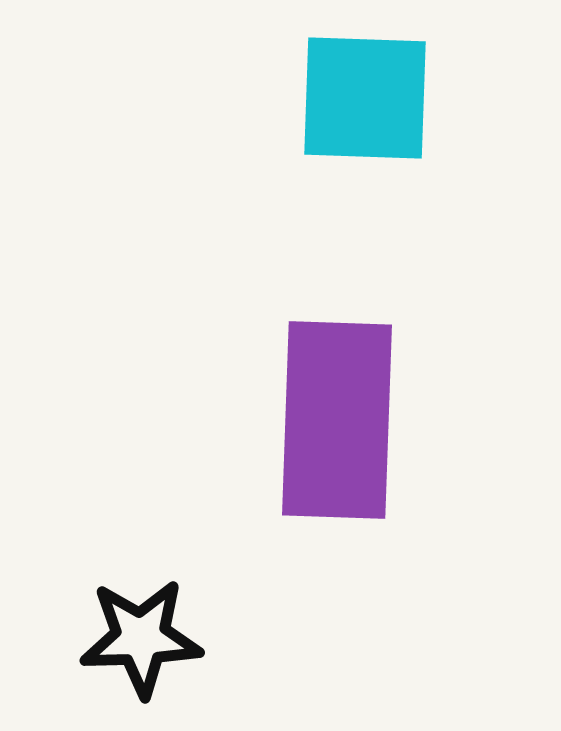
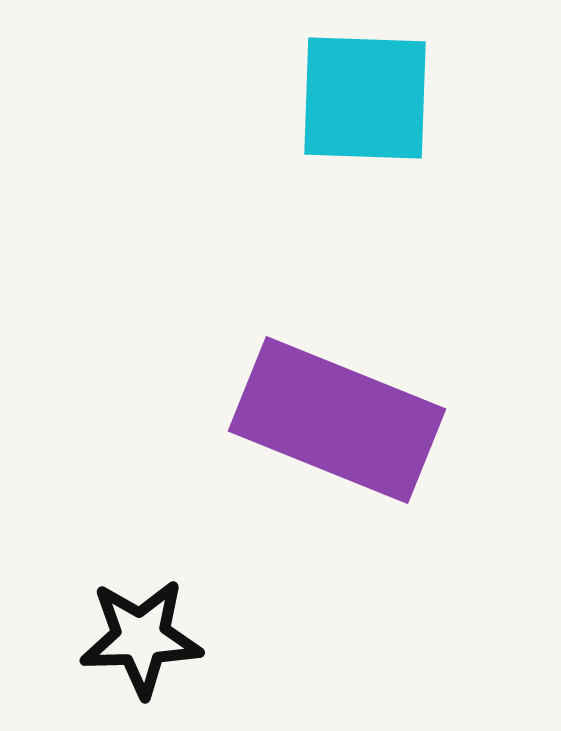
purple rectangle: rotated 70 degrees counterclockwise
